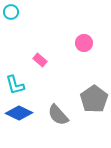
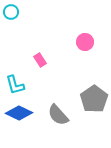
pink circle: moved 1 px right, 1 px up
pink rectangle: rotated 16 degrees clockwise
